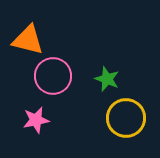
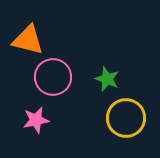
pink circle: moved 1 px down
